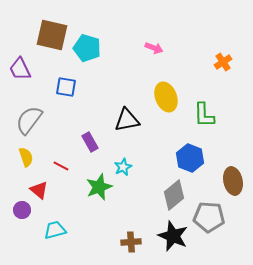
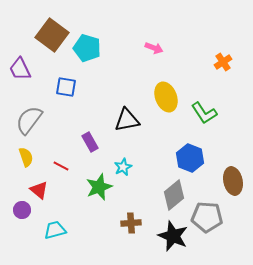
brown square: rotated 24 degrees clockwise
green L-shape: moved 2 px up; rotated 32 degrees counterclockwise
gray pentagon: moved 2 px left
brown cross: moved 19 px up
